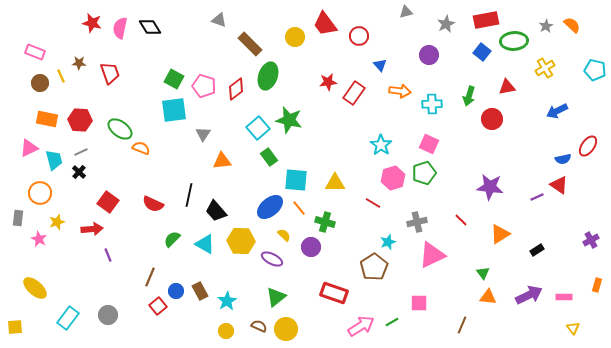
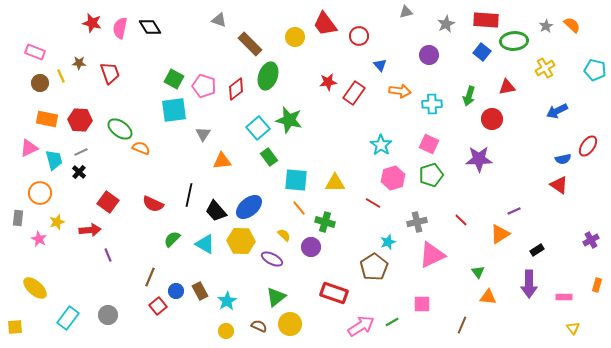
red rectangle at (486, 20): rotated 15 degrees clockwise
green pentagon at (424, 173): moved 7 px right, 2 px down
purple star at (490, 187): moved 11 px left, 28 px up; rotated 8 degrees counterclockwise
purple line at (537, 197): moved 23 px left, 14 px down
blue ellipse at (270, 207): moved 21 px left
red arrow at (92, 229): moved 2 px left, 1 px down
green triangle at (483, 273): moved 5 px left, 1 px up
purple arrow at (529, 295): moved 11 px up; rotated 116 degrees clockwise
pink square at (419, 303): moved 3 px right, 1 px down
yellow circle at (286, 329): moved 4 px right, 5 px up
